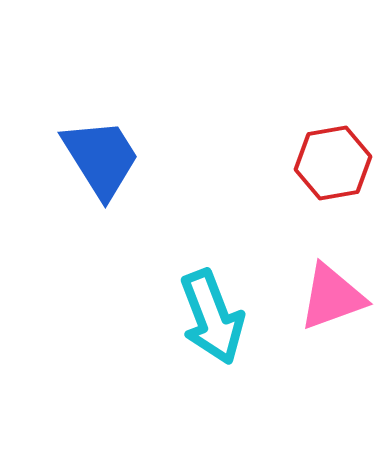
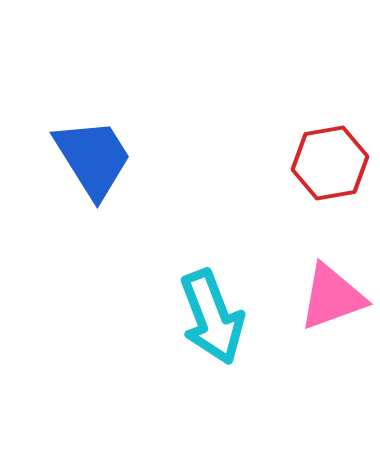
blue trapezoid: moved 8 px left
red hexagon: moved 3 px left
